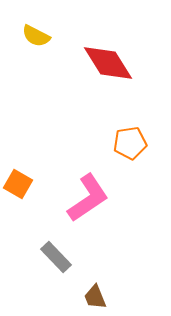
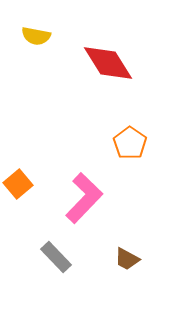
yellow semicircle: rotated 16 degrees counterclockwise
orange pentagon: rotated 28 degrees counterclockwise
orange square: rotated 20 degrees clockwise
pink L-shape: moved 4 px left; rotated 12 degrees counterclockwise
brown trapezoid: moved 32 px right, 38 px up; rotated 40 degrees counterclockwise
